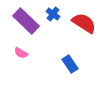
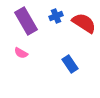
blue cross: moved 3 px right, 2 px down; rotated 32 degrees clockwise
purple rectangle: rotated 16 degrees clockwise
